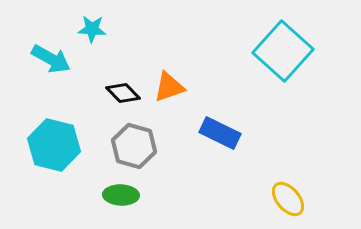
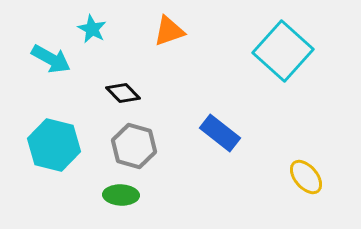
cyan star: rotated 24 degrees clockwise
orange triangle: moved 56 px up
blue rectangle: rotated 12 degrees clockwise
yellow ellipse: moved 18 px right, 22 px up
